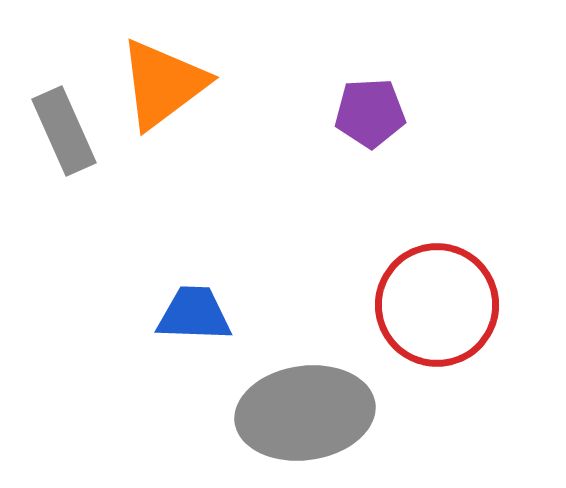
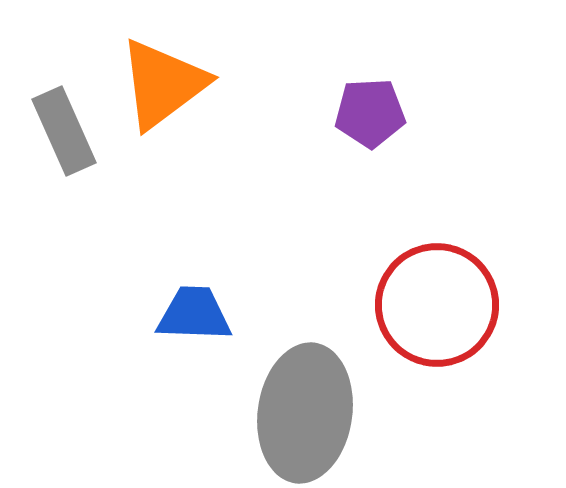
gray ellipse: rotated 74 degrees counterclockwise
